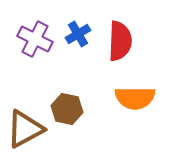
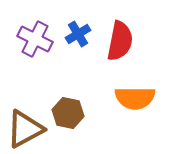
red semicircle: rotated 9 degrees clockwise
brown hexagon: moved 1 px right, 4 px down
